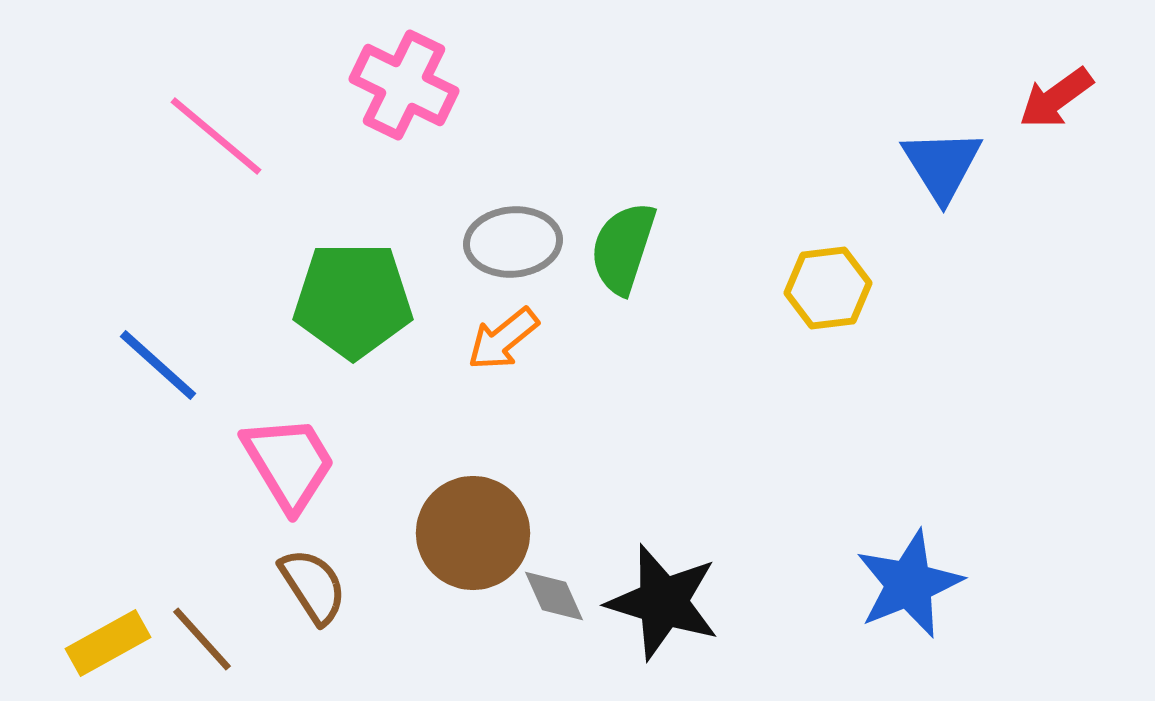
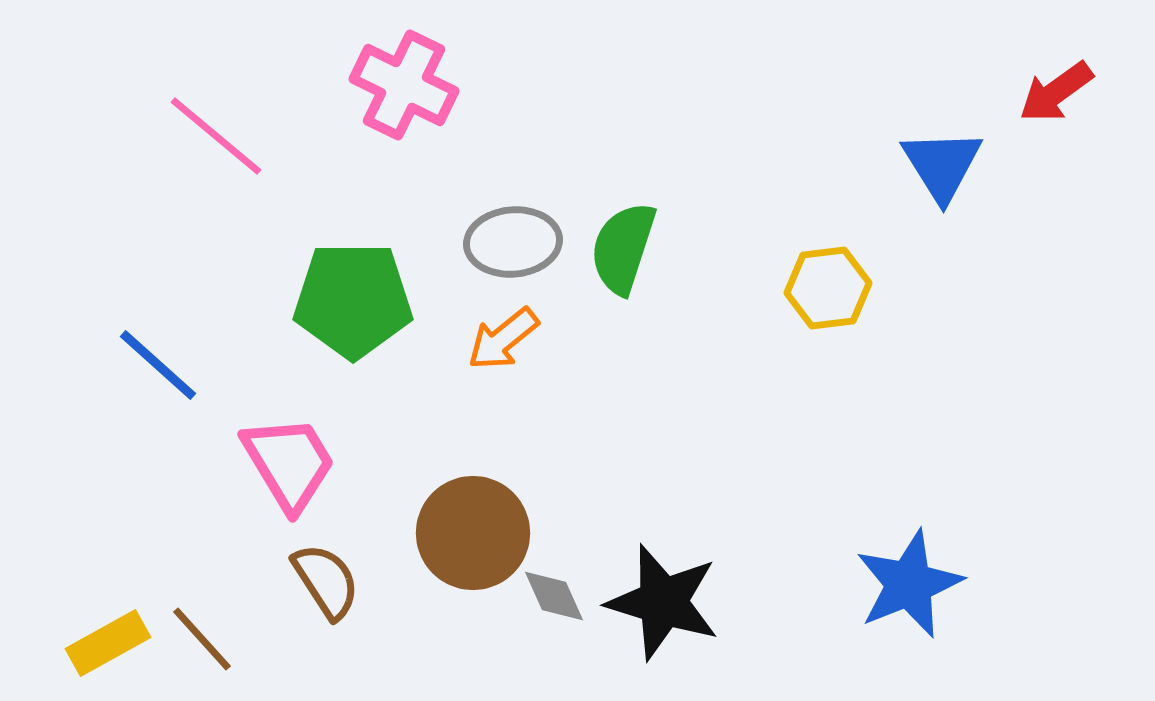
red arrow: moved 6 px up
brown semicircle: moved 13 px right, 5 px up
